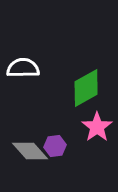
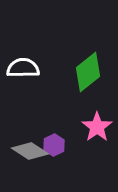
green diamond: moved 2 px right, 16 px up; rotated 9 degrees counterclockwise
purple hexagon: moved 1 px left, 1 px up; rotated 20 degrees counterclockwise
gray diamond: rotated 15 degrees counterclockwise
